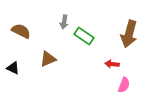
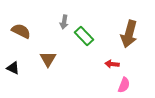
green rectangle: rotated 12 degrees clockwise
brown triangle: rotated 36 degrees counterclockwise
